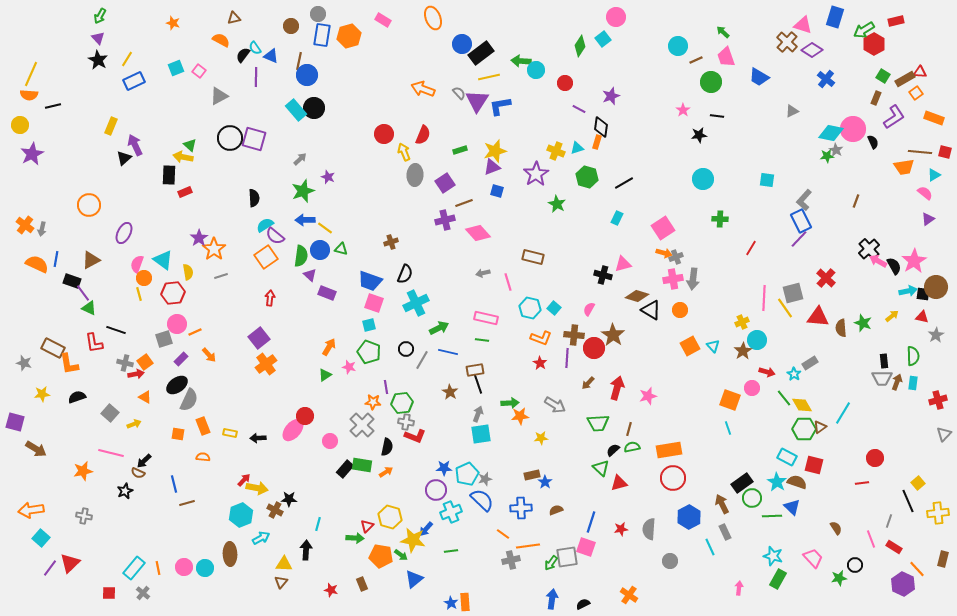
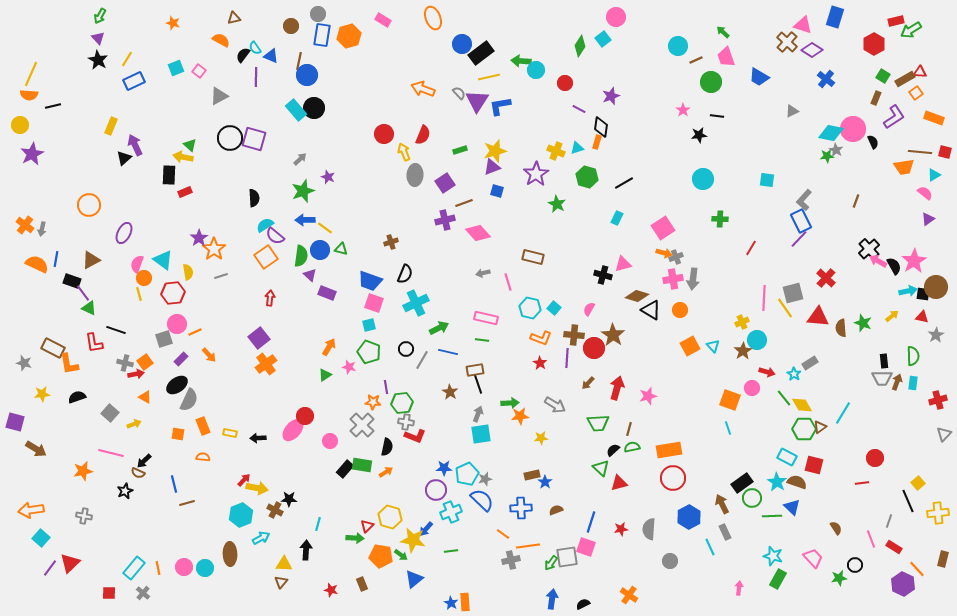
green arrow at (864, 30): moved 47 px right
